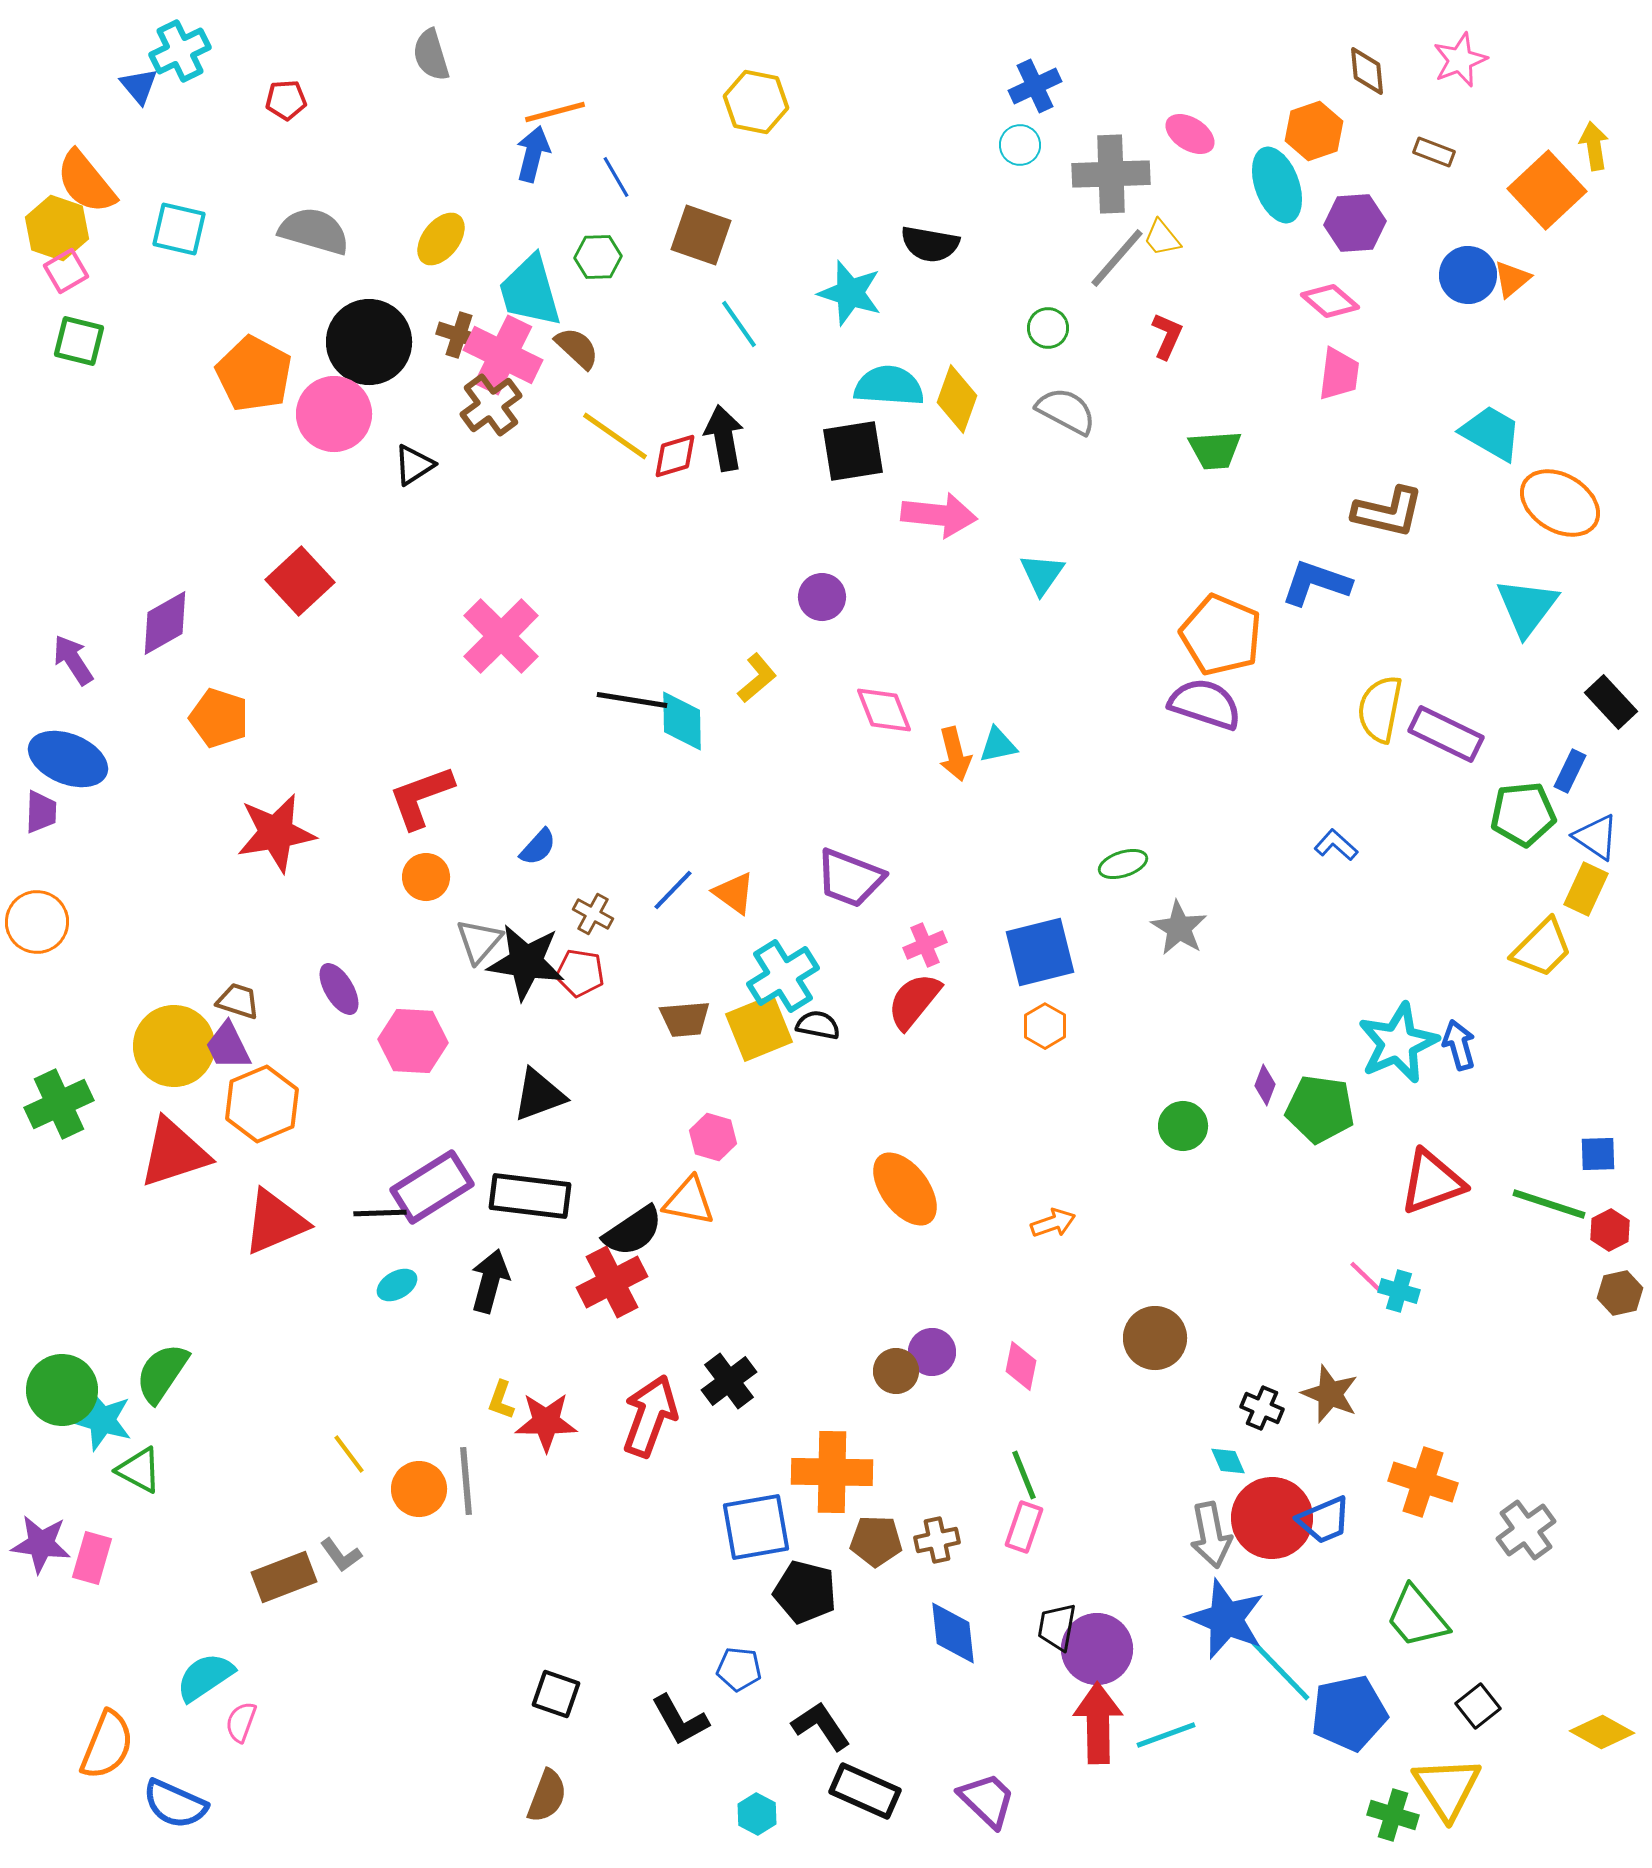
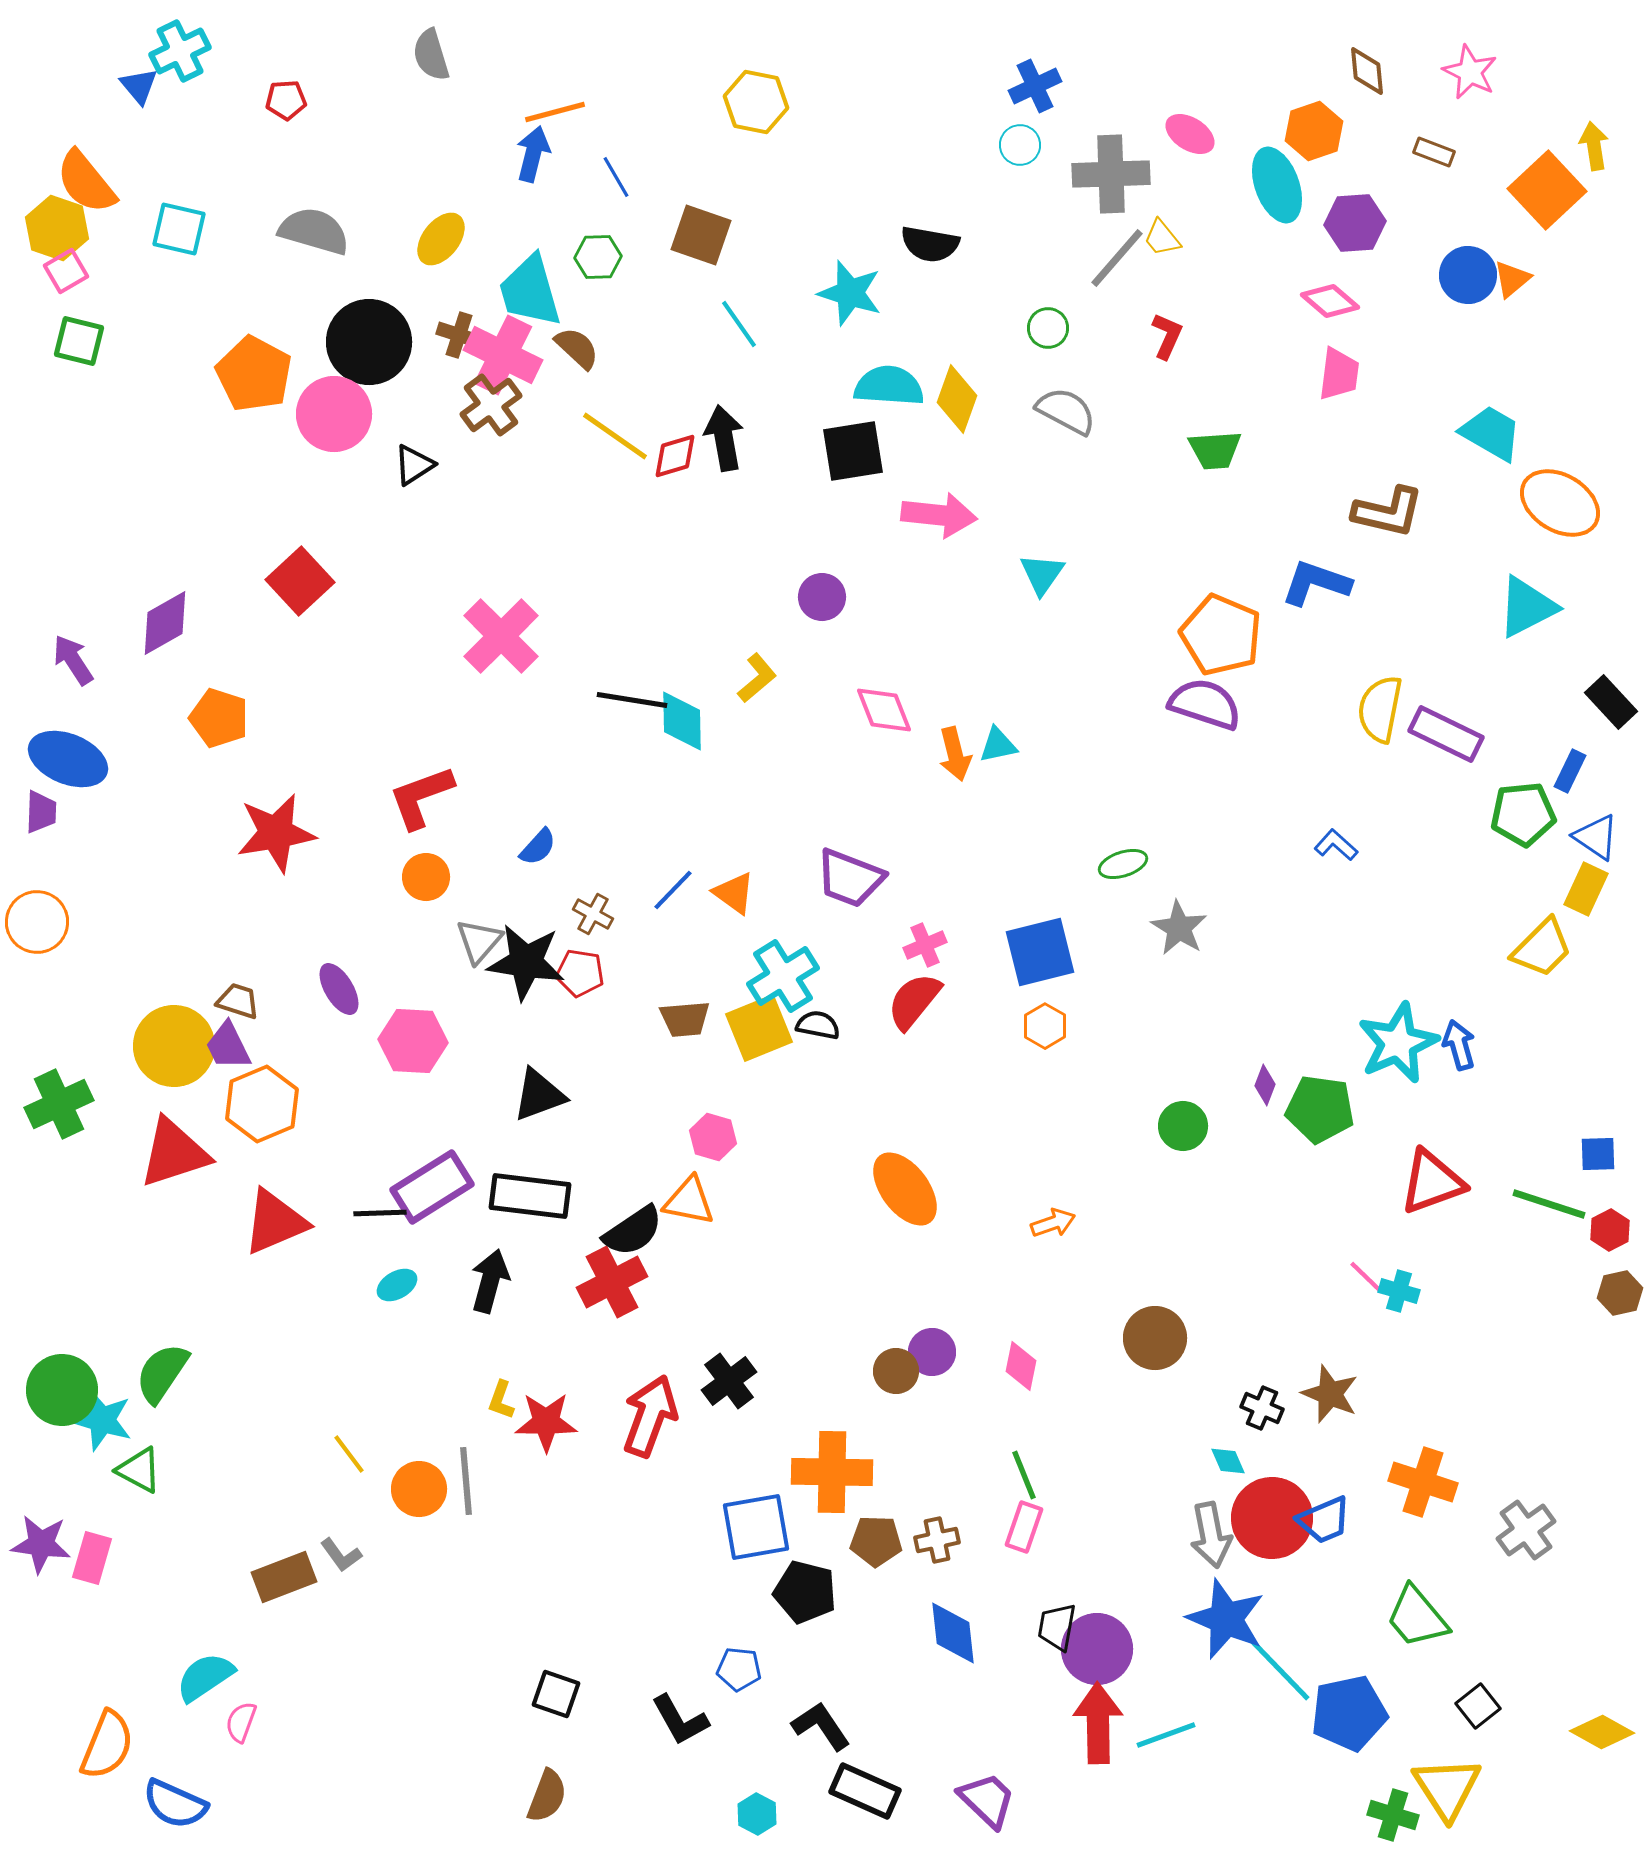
pink star at (1460, 60): moved 10 px right, 12 px down; rotated 24 degrees counterclockwise
cyan triangle at (1527, 607): rotated 26 degrees clockwise
